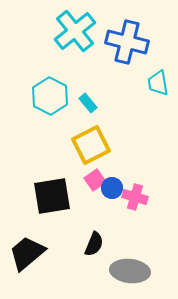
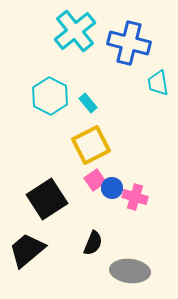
blue cross: moved 2 px right, 1 px down
black square: moved 5 px left, 3 px down; rotated 24 degrees counterclockwise
black semicircle: moved 1 px left, 1 px up
black trapezoid: moved 3 px up
